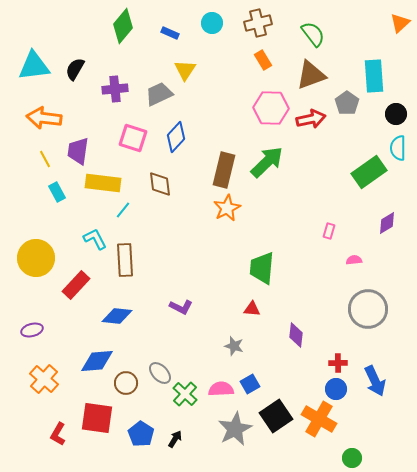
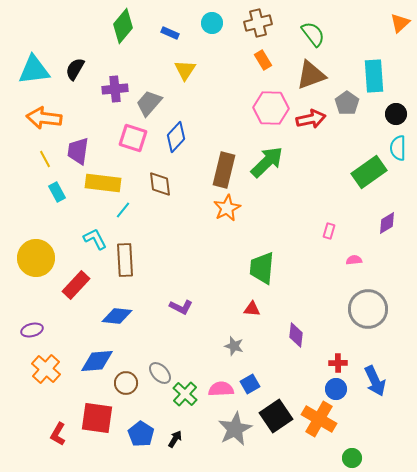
cyan triangle at (34, 66): moved 4 px down
gray trapezoid at (159, 94): moved 10 px left, 9 px down; rotated 24 degrees counterclockwise
orange cross at (44, 379): moved 2 px right, 10 px up
